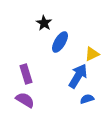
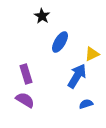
black star: moved 2 px left, 7 px up
blue arrow: moved 1 px left
blue semicircle: moved 1 px left, 5 px down
